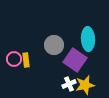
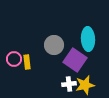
yellow rectangle: moved 1 px right, 2 px down
white cross: rotated 16 degrees clockwise
